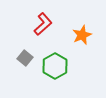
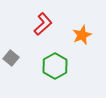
gray square: moved 14 px left
